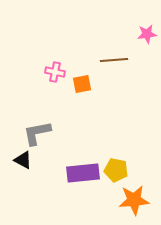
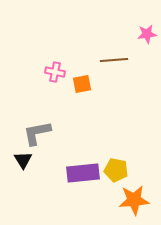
black triangle: rotated 30 degrees clockwise
